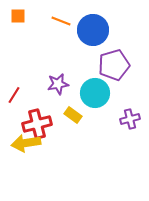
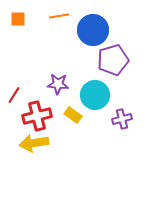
orange square: moved 3 px down
orange line: moved 2 px left, 5 px up; rotated 30 degrees counterclockwise
purple pentagon: moved 1 px left, 5 px up
purple star: rotated 15 degrees clockwise
cyan circle: moved 2 px down
purple cross: moved 8 px left
red cross: moved 8 px up
yellow arrow: moved 8 px right
